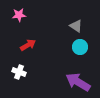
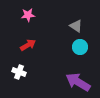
pink star: moved 9 px right
